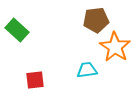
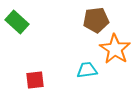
green rectangle: moved 8 px up
orange star: moved 2 px down
